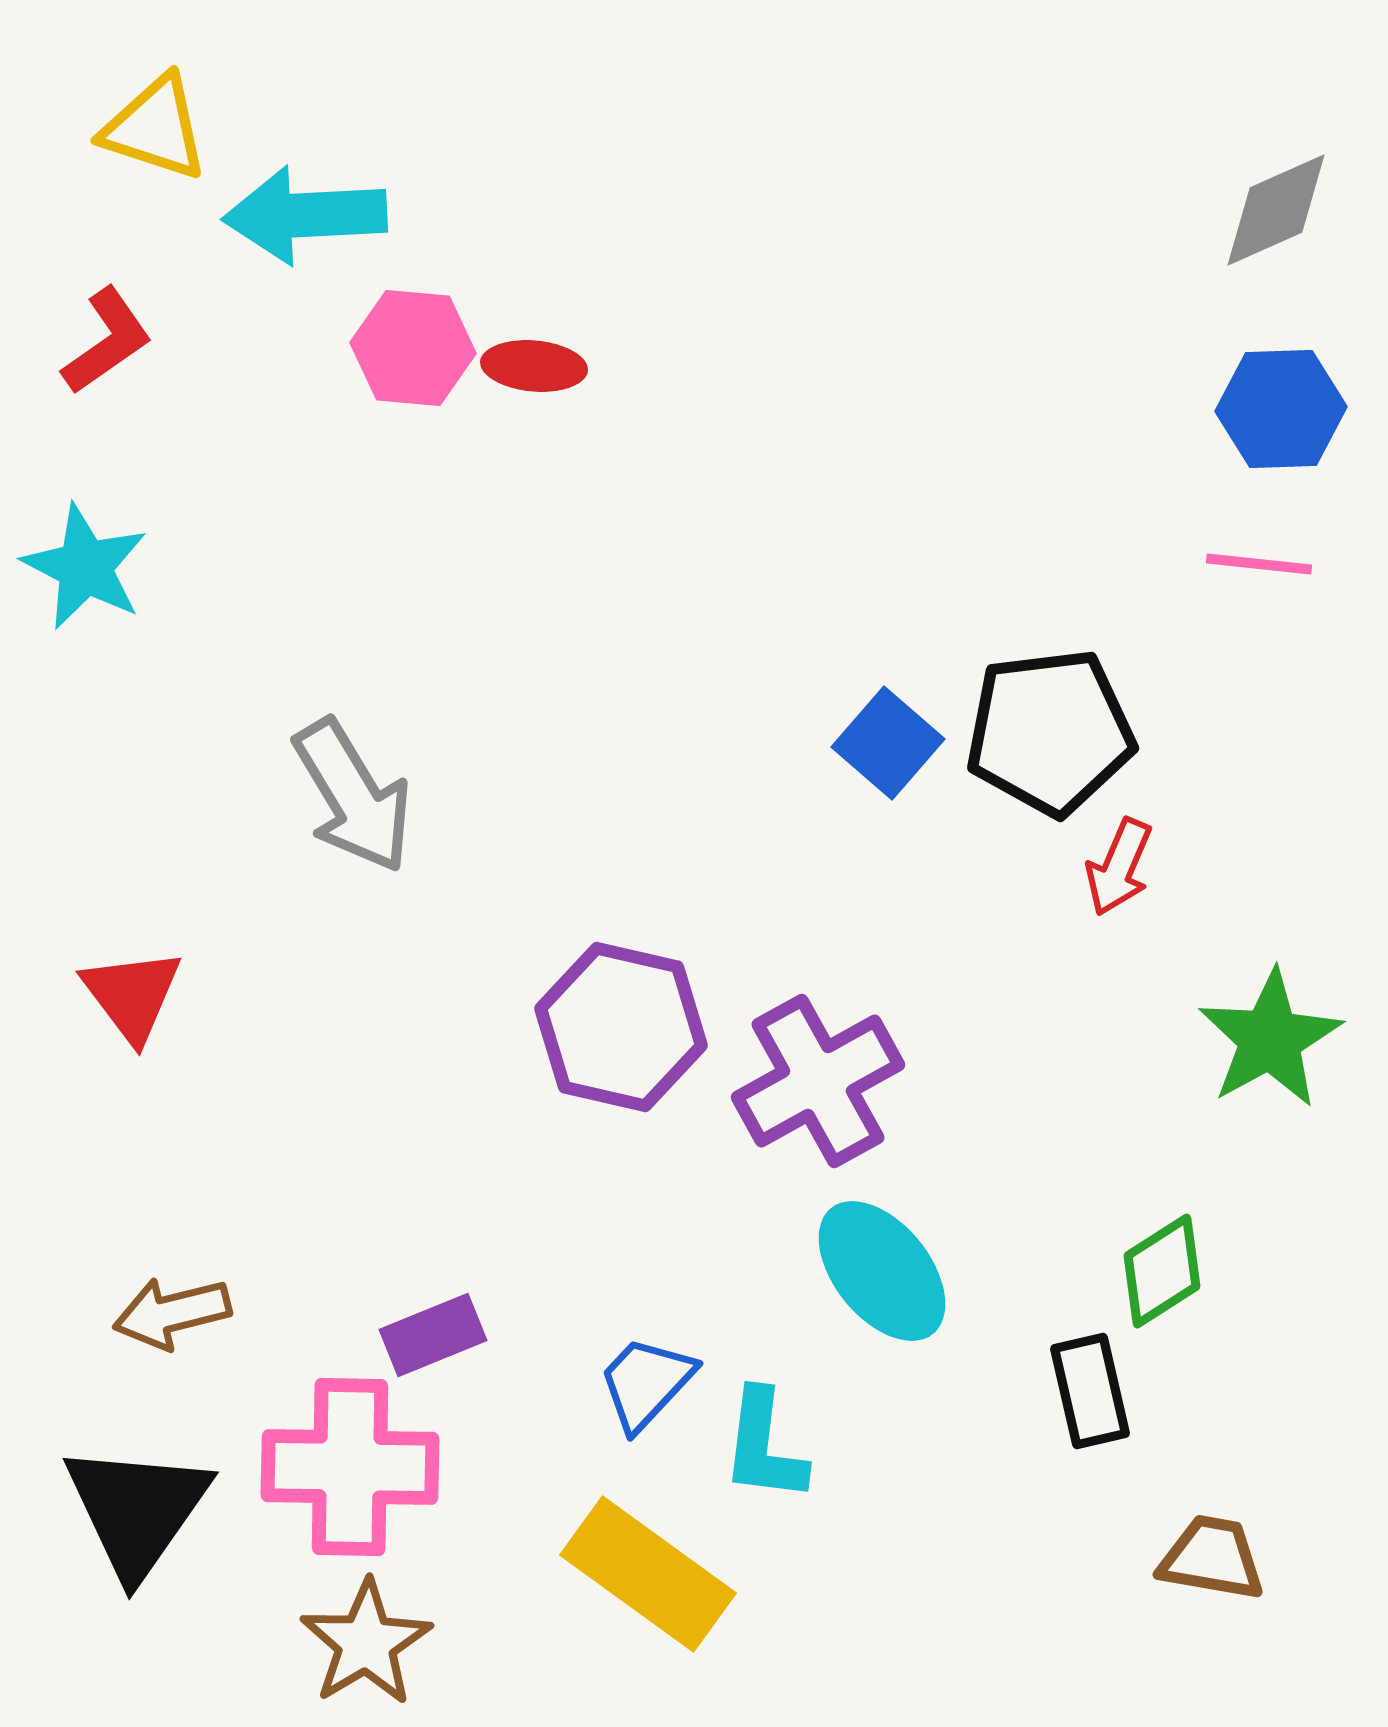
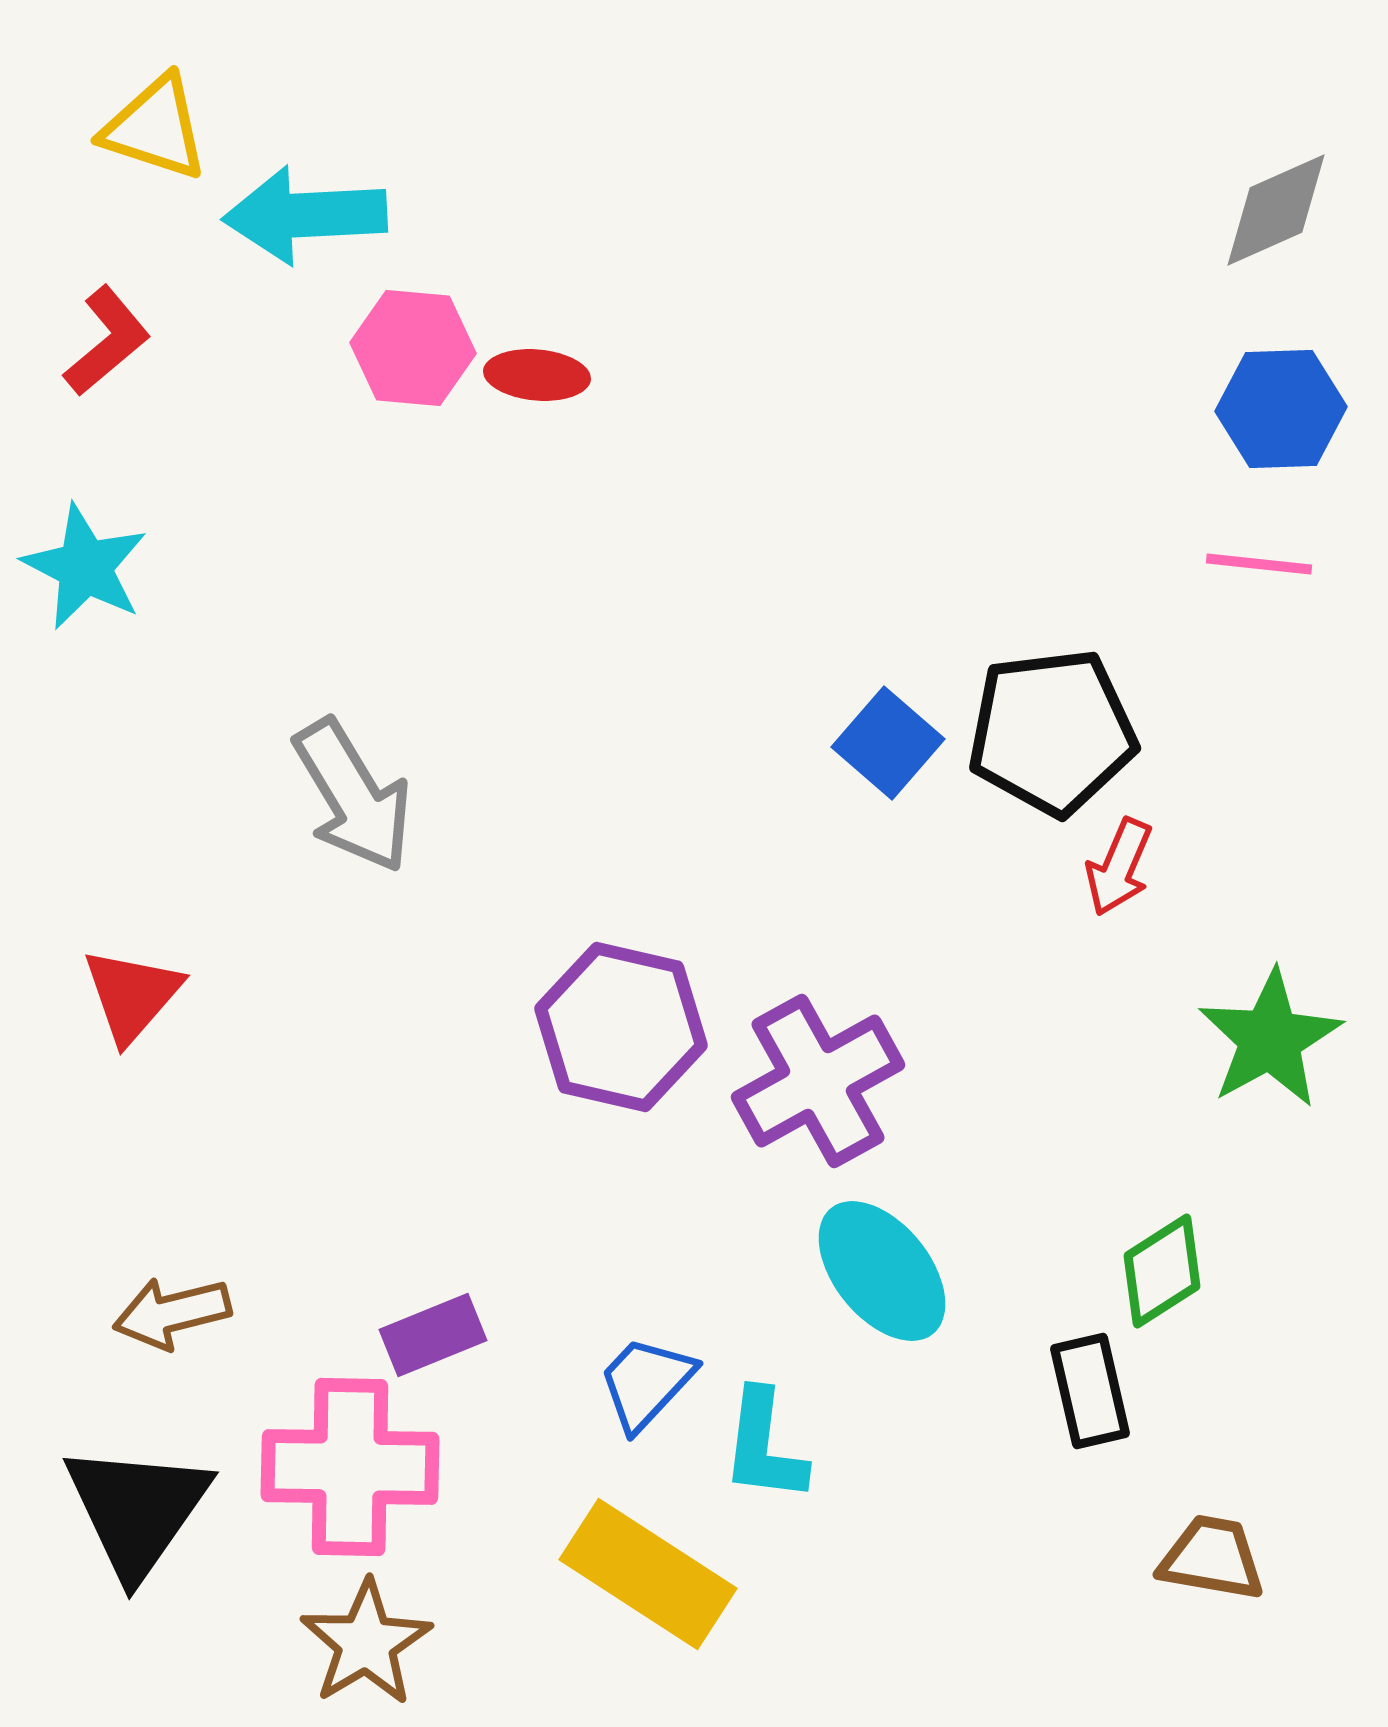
red L-shape: rotated 5 degrees counterclockwise
red ellipse: moved 3 px right, 9 px down
black pentagon: moved 2 px right
red triangle: rotated 18 degrees clockwise
yellow rectangle: rotated 3 degrees counterclockwise
